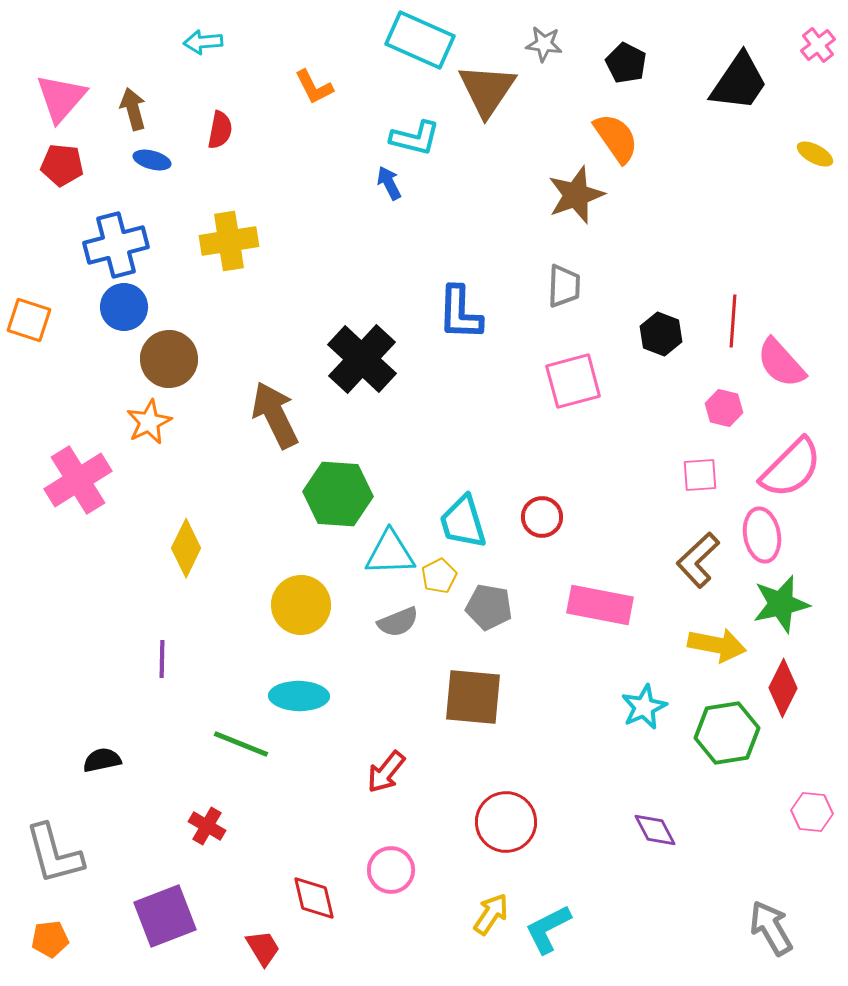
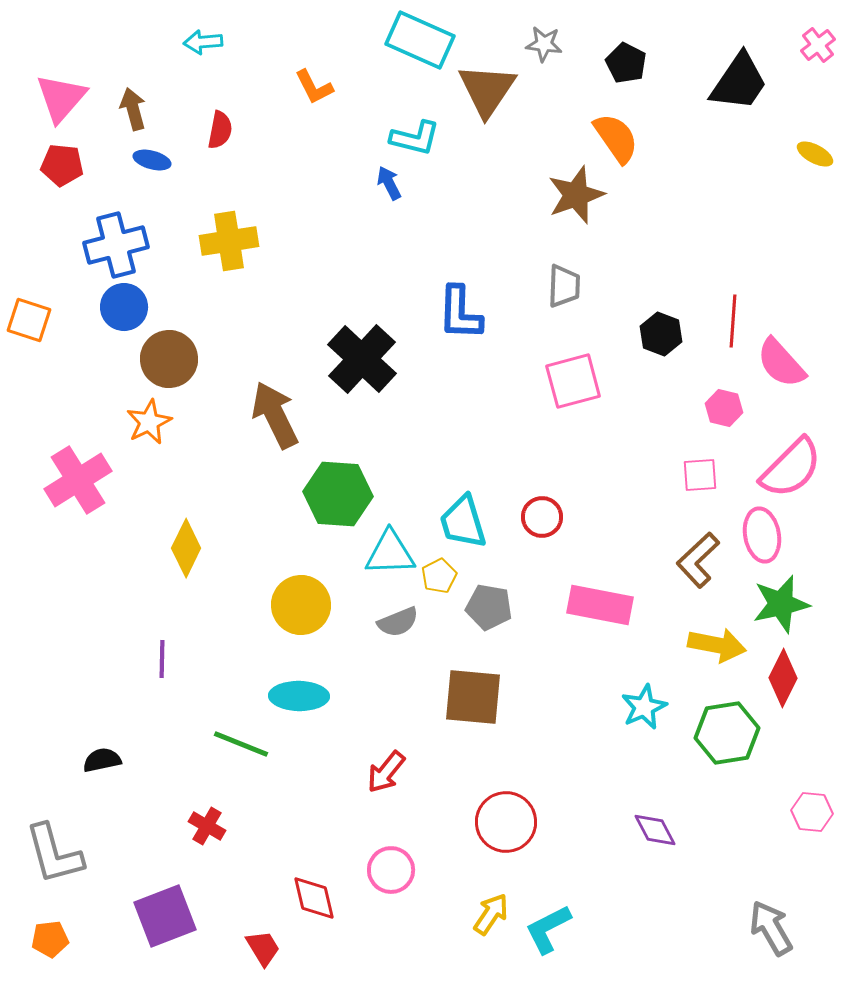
red diamond at (783, 688): moved 10 px up
